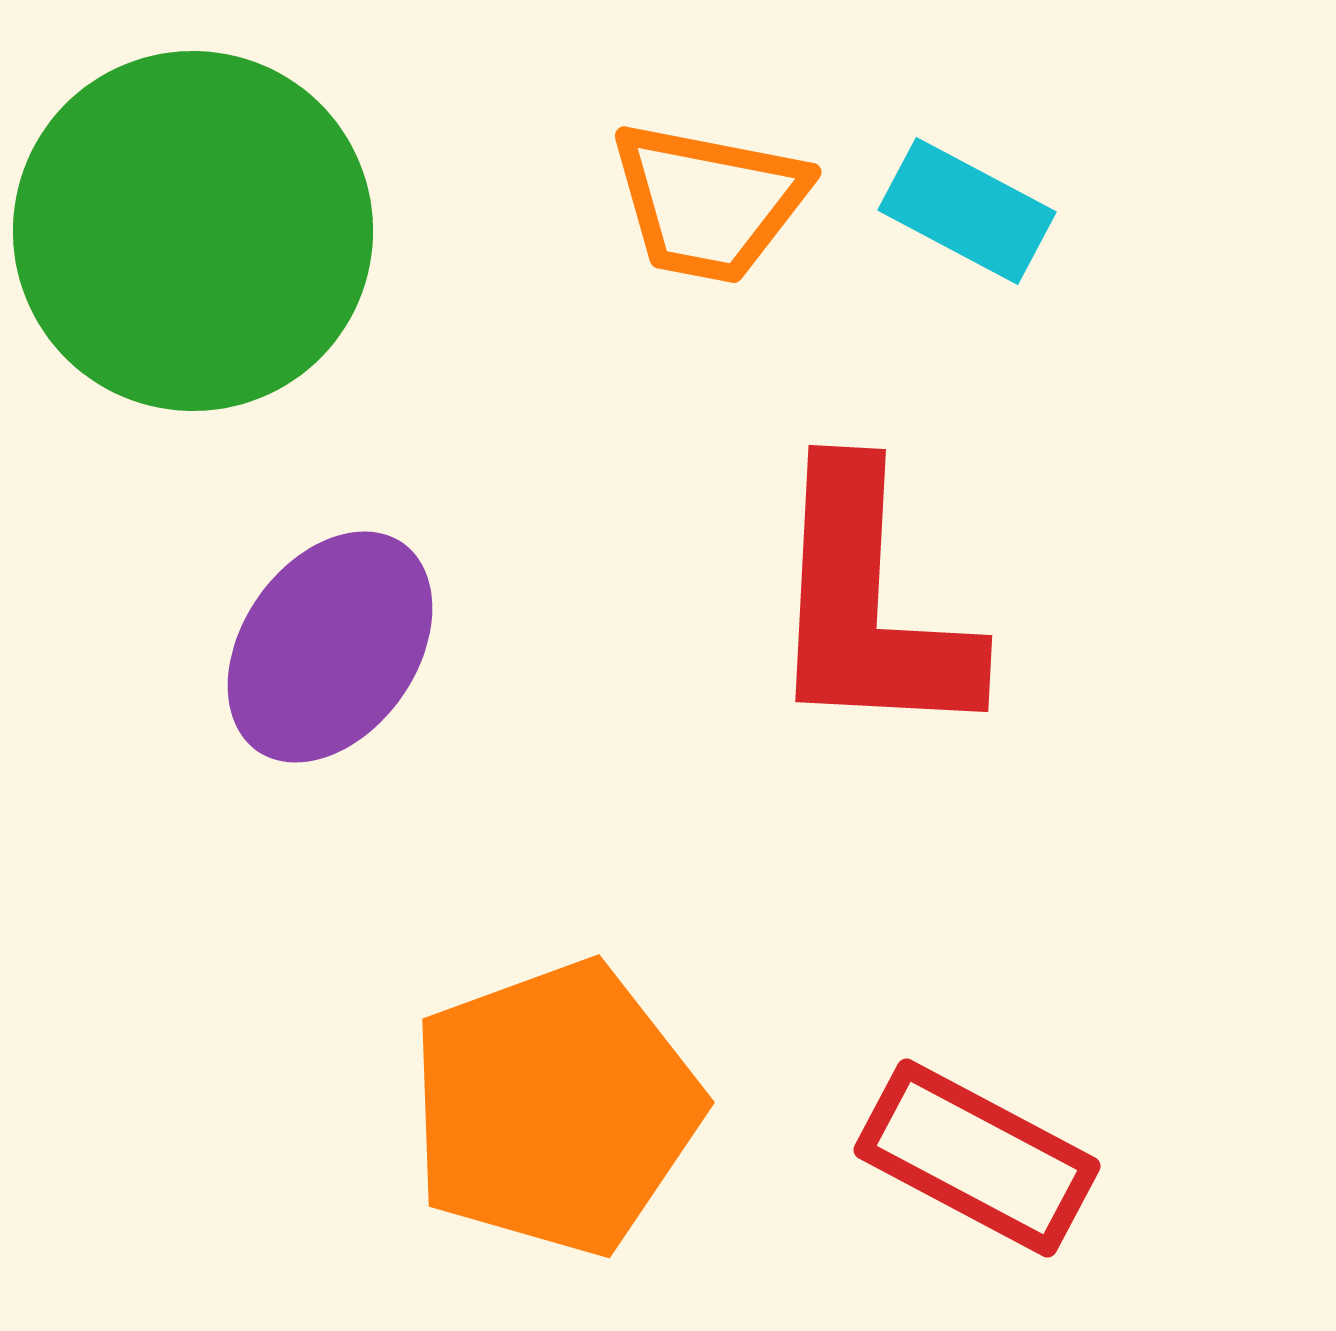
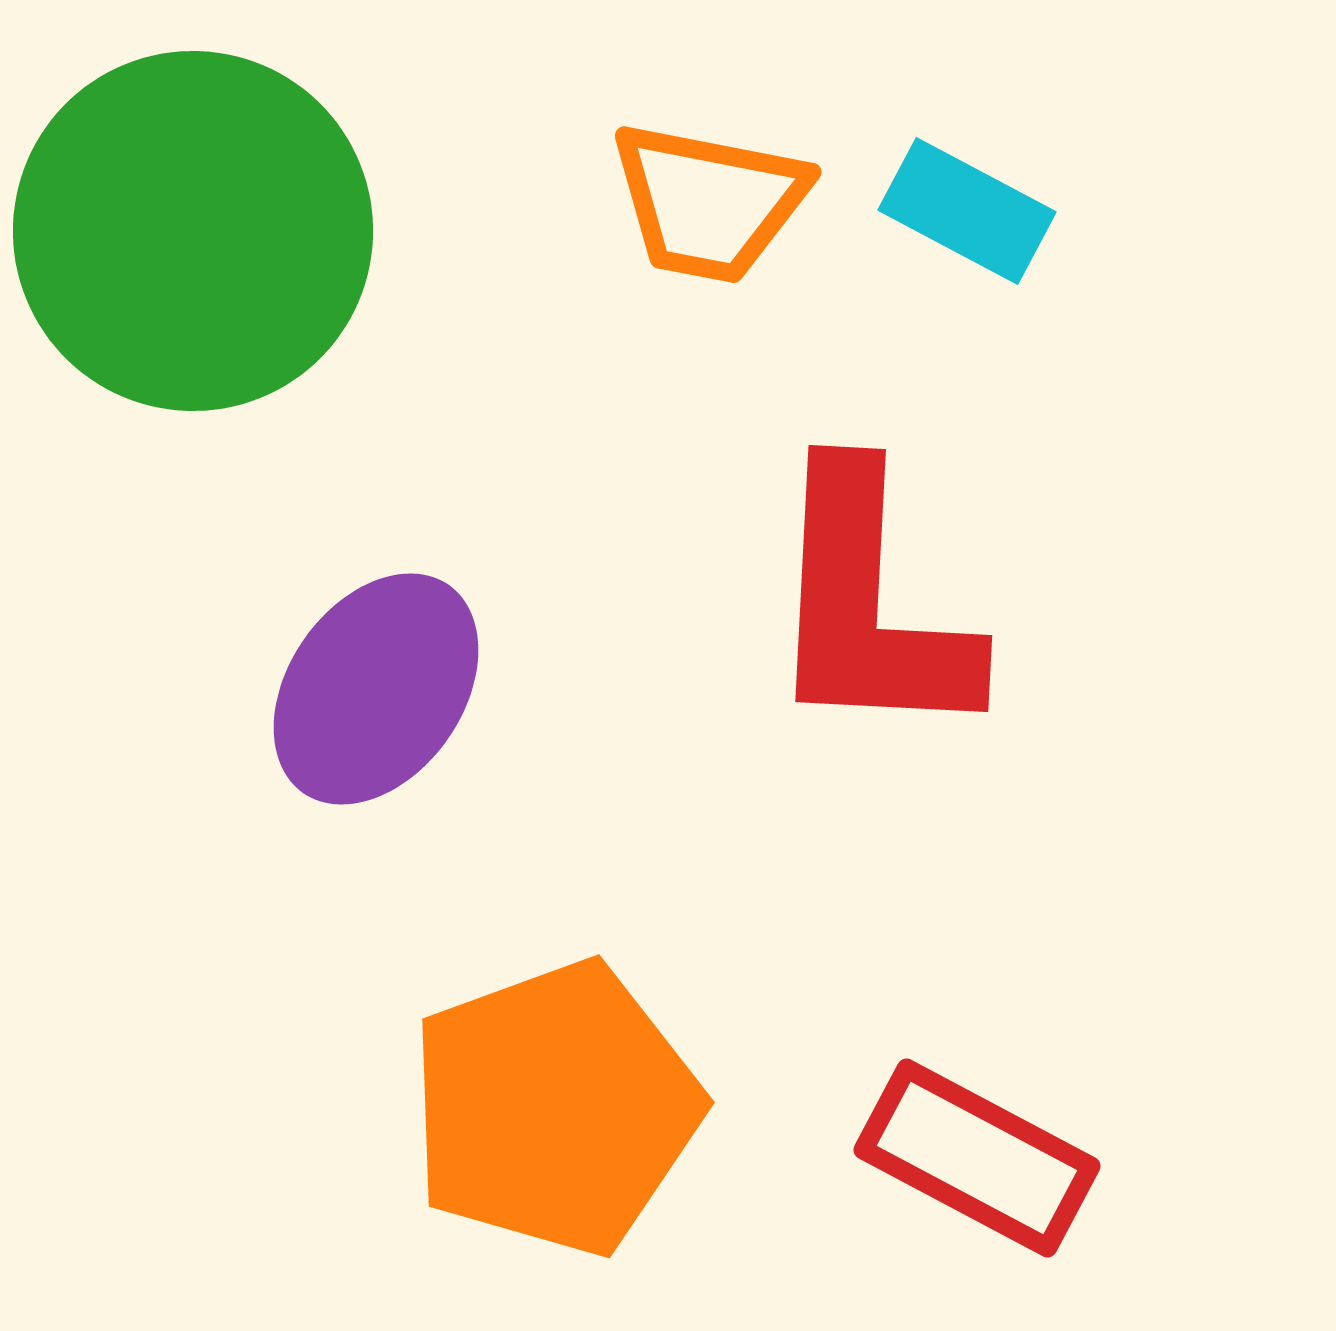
purple ellipse: moved 46 px right, 42 px down
